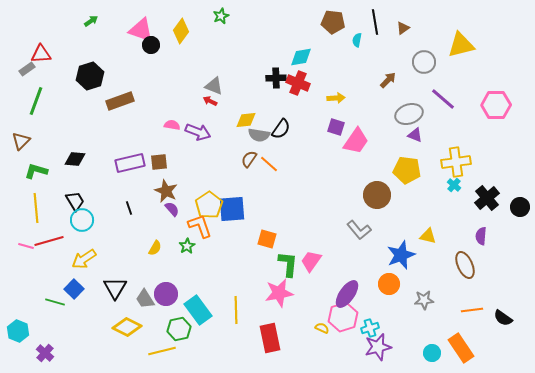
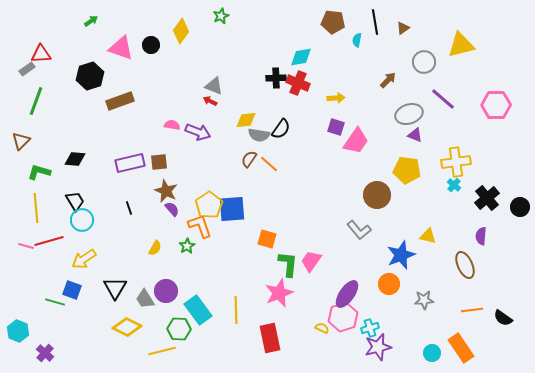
pink triangle at (141, 30): moved 20 px left, 18 px down
green L-shape at (36, 171): moved 3 px right, 1 px down
blue square at (74, 289): moved 2 px left, 1 px down; rotated 24 degrees counterclockwise
pink star at (279, 293): rotated 12 degrees counterclockwise
purple circle at (166, 294): moved 3 px up
green hexagon at (179, 329): rotated 15 degrees clockwise
